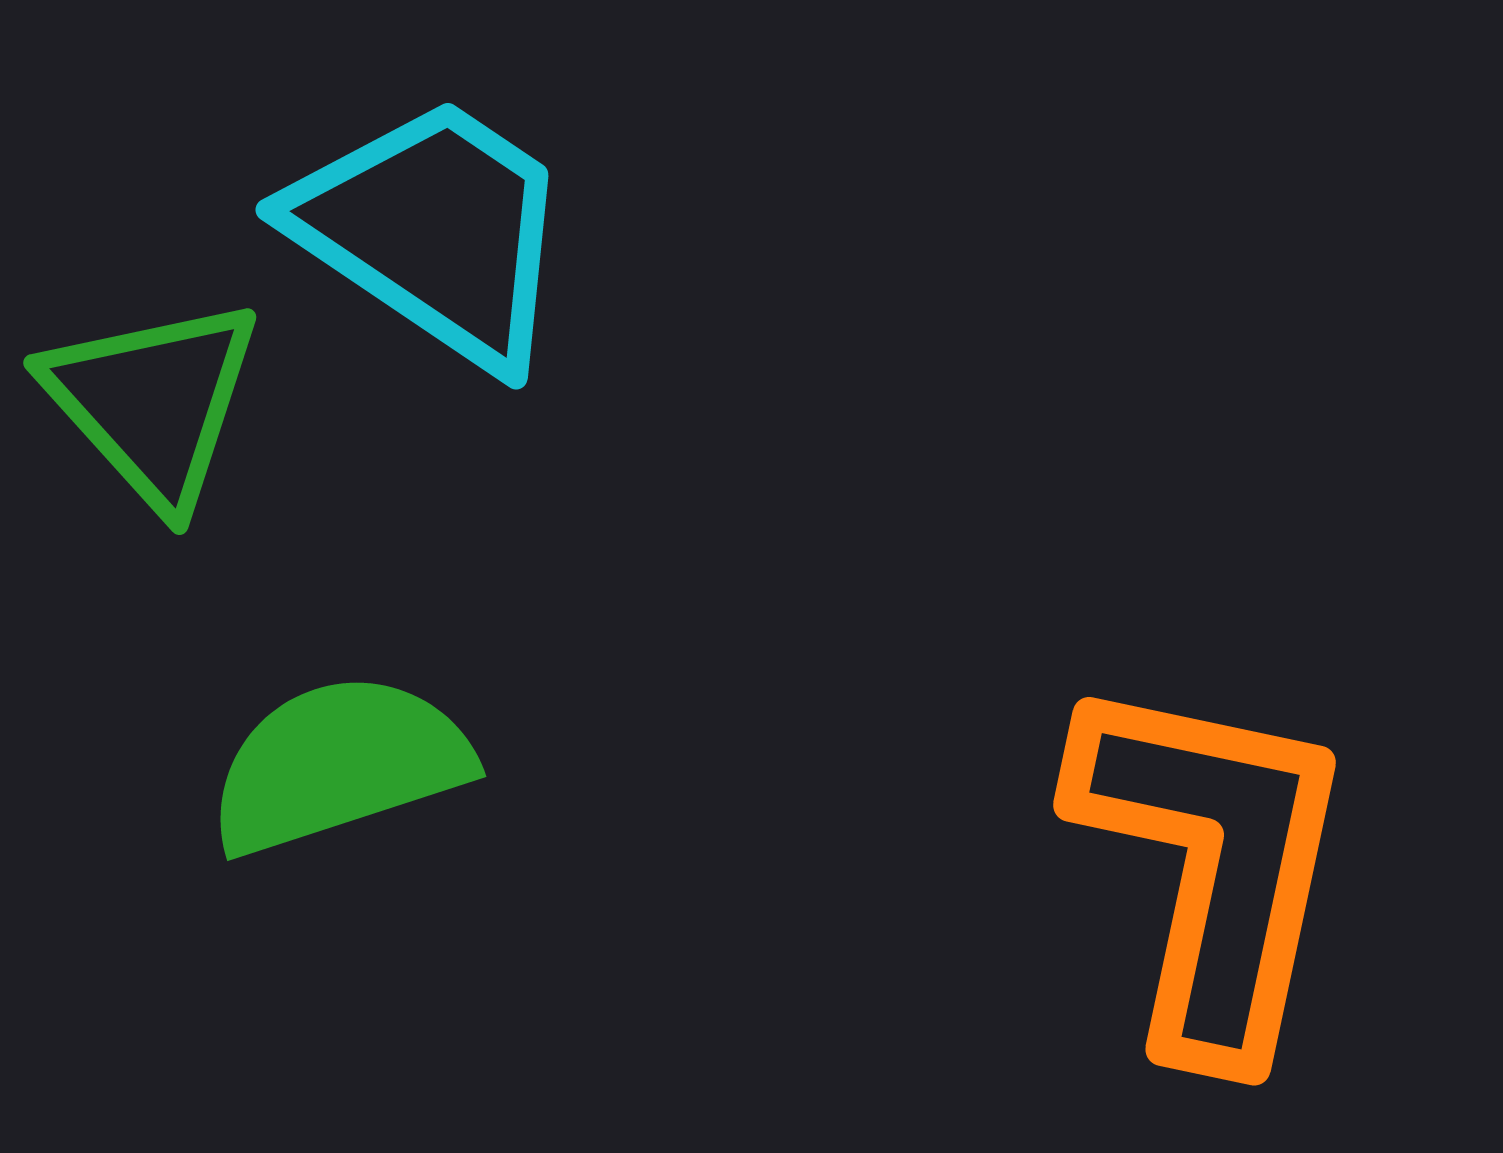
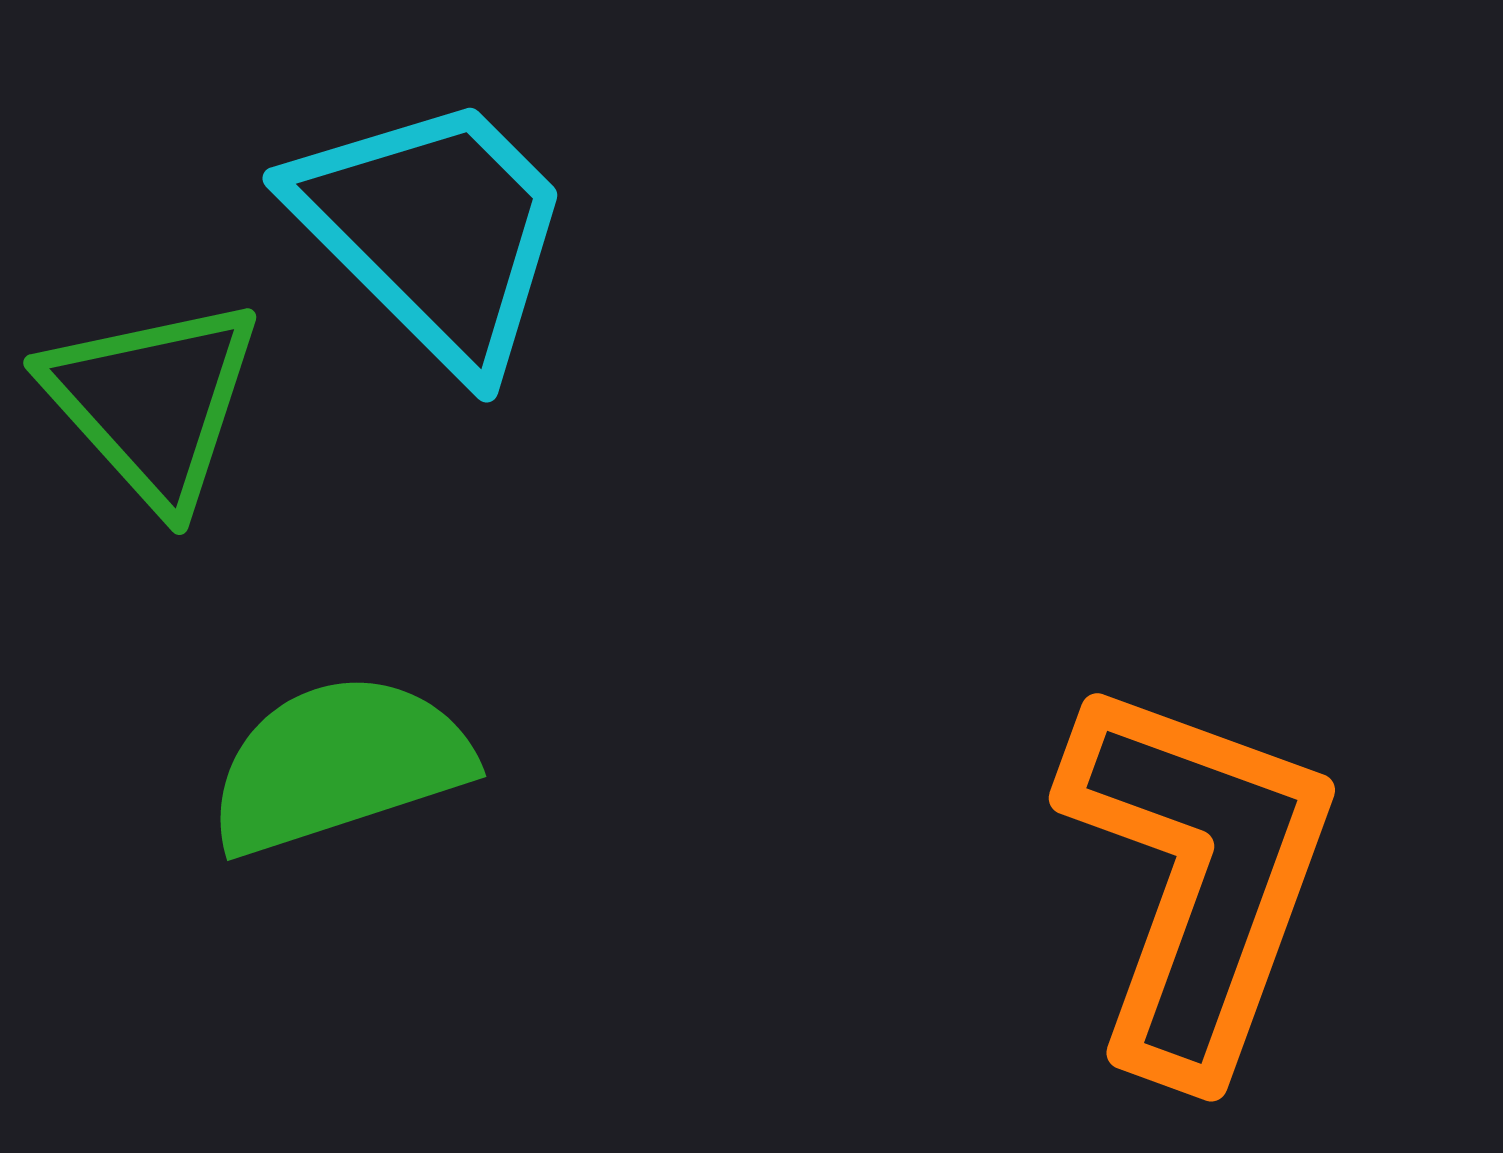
cyan trapezoid: rotated 11 degrees clockwise
orange L-shape: moved 14 px left, 12 px down; rotated 8 degrees clockwise
